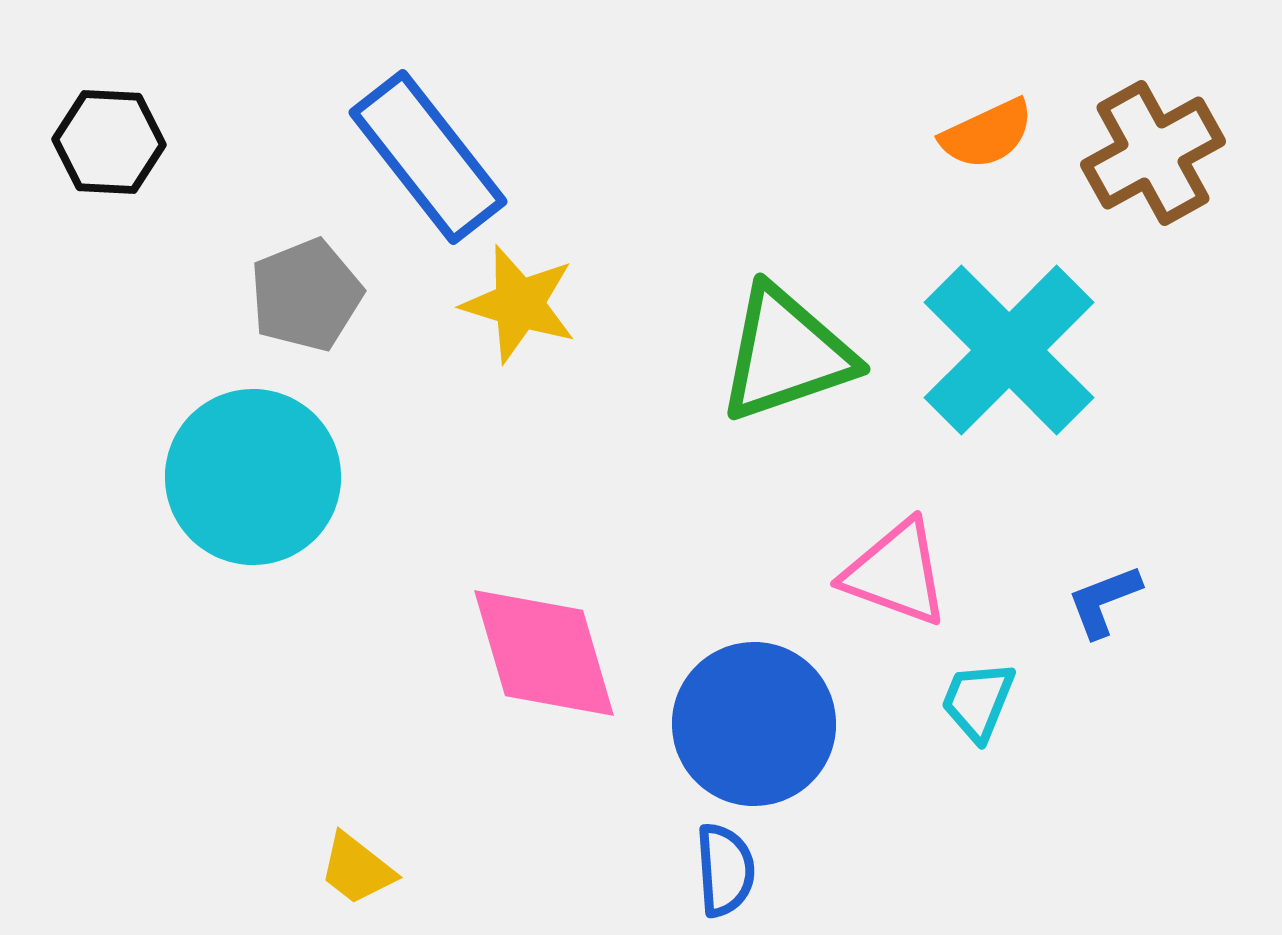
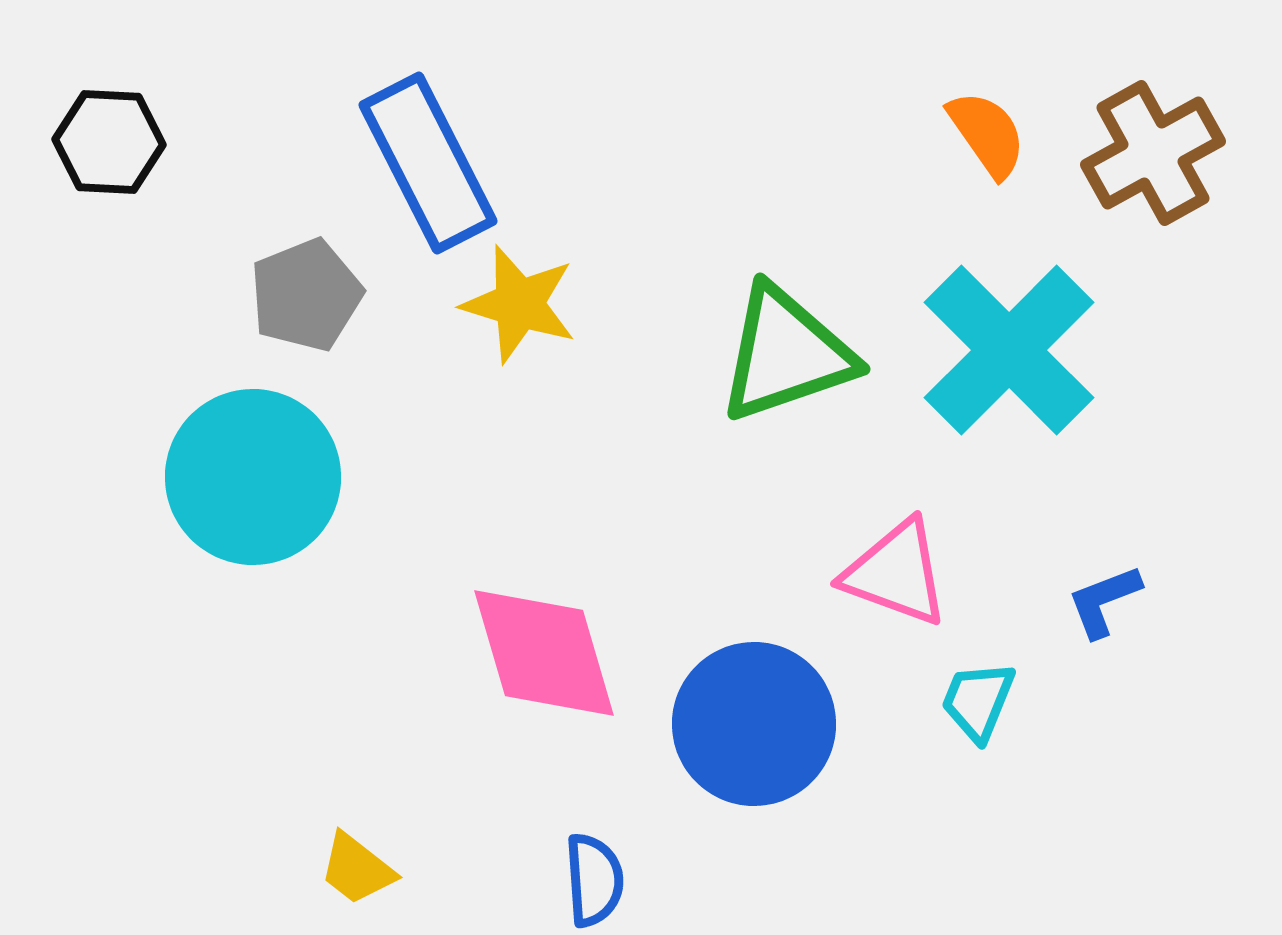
orange semicircle: rotated 100 degrees counterclockwise
blue rectangle: moved 6 px down; rotated 11 degrees clockwise
blue semicircle: moved 131 px left, 10 px down
